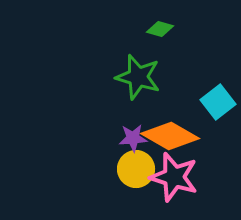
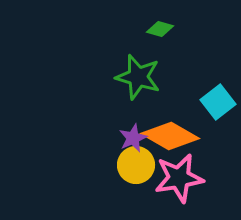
purple star: rotated 20 degrees counterclockwise
yellow circle: moved 4 px up
pink star: moved 5 px right, 1 px down; rotated 27 degrees counterclockwise
